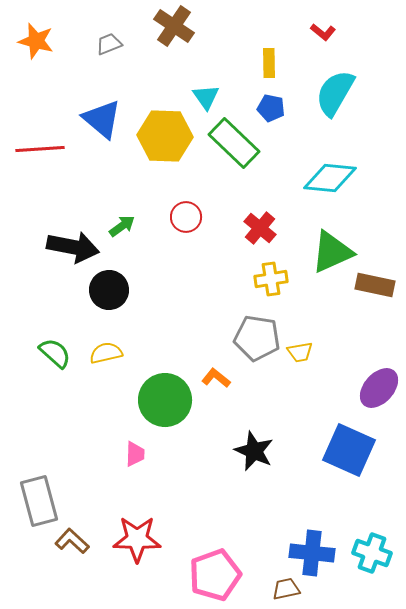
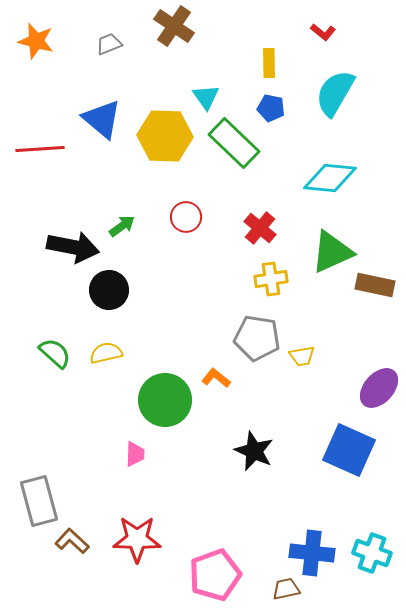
yellow trapezoid: moved 2 px right, 4 px down
